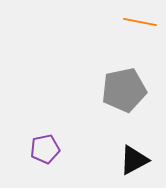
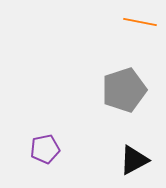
gray pentagon: rotated 6 degrees counterclockwise
